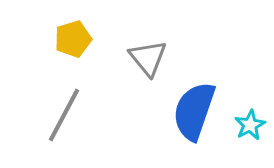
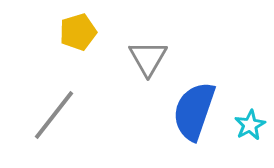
yellow pentagon: moved 5 px right, 7 px up
gray triangle: rotated 9 degrees clockwise
gray line: moved 10 px left; rotated 10 degrees clockwise
